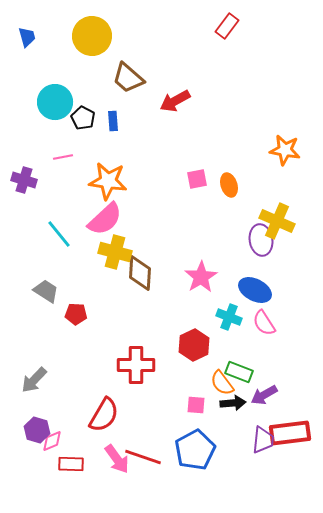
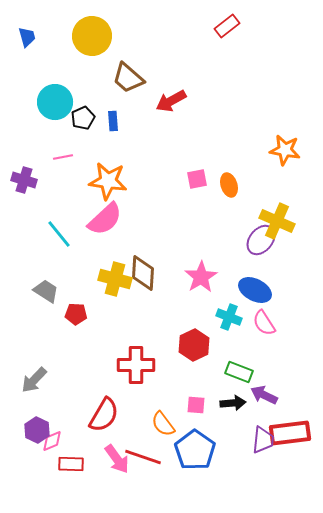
red rectangle at (227, 26): rotated 15 degrees clockwise
red arrow at (175, 101): moved 4 px left
black pentagon at (83, 118): rotated 20 degrees clockwise
purple ellipse at (261, 240): rotated 48 degrees clockwise
yellow cross at (115, 252): moved 27 px down
brown diamond at (140, 273): moved 3 px right
orange semicircle at (222, 383): moved 59 px left, 41 px down
purple arrow at (264, 395): rotated 56 degrees clockwise
purple hexagon at (37, 430): rotated 10 degrees clockwise
blue pentagon at (195, 450): rotated 9 degrees counterclockwise
